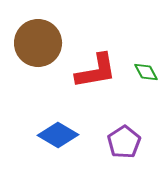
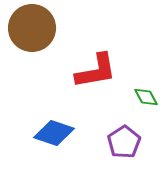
brown circle: moved 6 px left, 15 px up
green diamond: moved 25 px down
blue diamond: moved 4 px left, 2 px up; rotated 12 degrees counterclockwise
